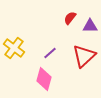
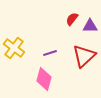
red semicircle: moved 2 px right, 1 px down
purple line: rotated 24 degrees clockwise
